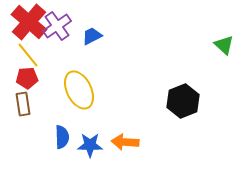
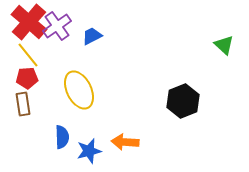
blue star: moved 1 px left, 6 px down; rotated 15 degrees counterclockwise
